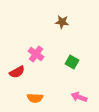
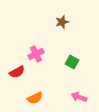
brown star: rotated 24 degrees counterclockwise
pink cross: rotated 28 degrees clockwise
orange semicircle: rotated 28 degrees counterclockwise
